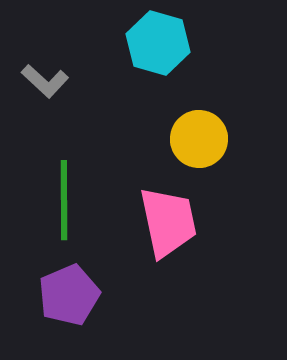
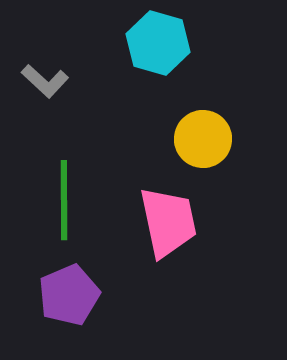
yellow circle: moved 4 px right
